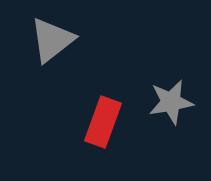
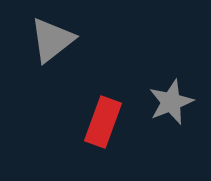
gray star: rotated 12 degrees counterclockwise
